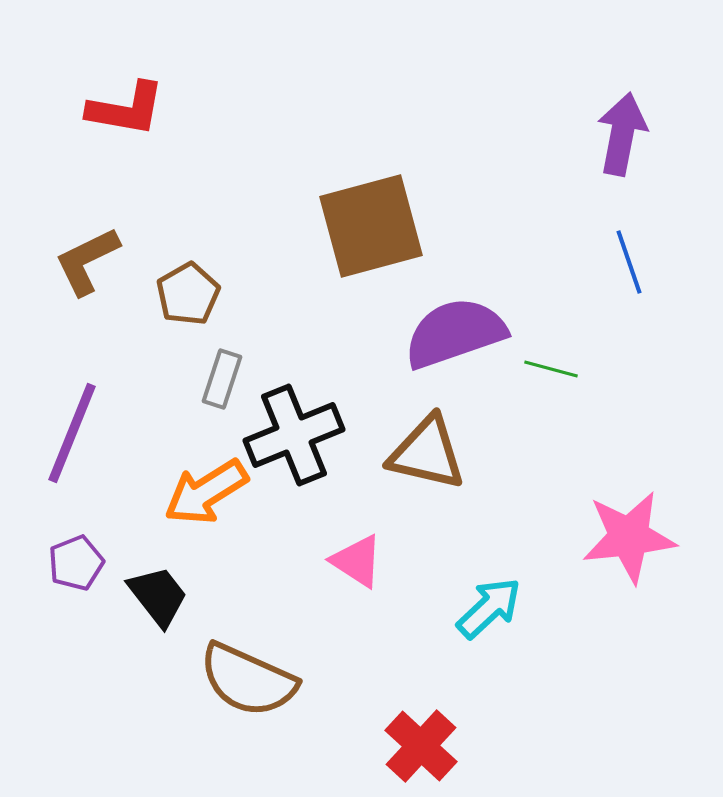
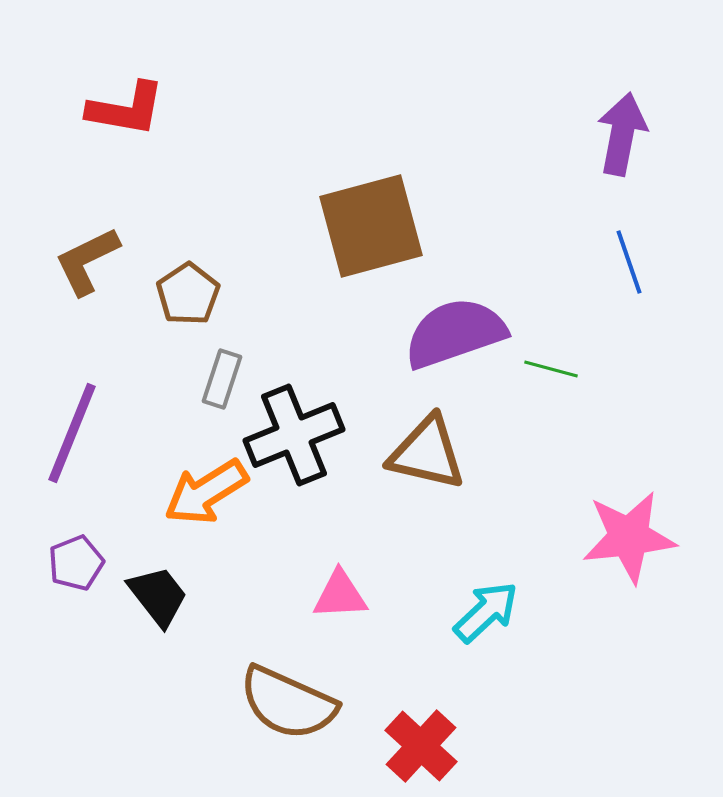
brown pentagon: rotated 4 degrees counterclockwise
pink triangle: moved 17 px left, 34 px down; rotated 36 degrees counterclockwise
cyan arrow: moved 3 px left, 4 px down
brown semicircle: moved 40 px right, 23 px down
